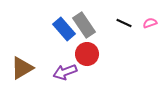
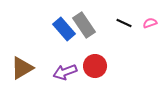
red circle: moved 8 px right, 12 px down
